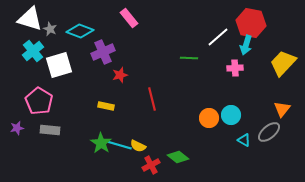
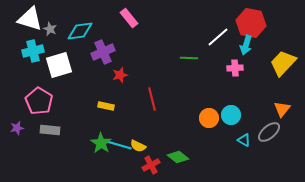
cyan diamond: rotated 28 degrees counterclockwise
cyan cross: rotated 25 degrees clockwise
